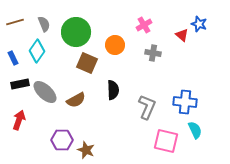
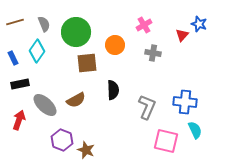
red triangle: rotated 32 degrees clockwise
brown square: rotated 30 degrees counterclockwise
gray ellipse: moved 13 px down
purple hexagon: rotated 20 degrees clockwise
